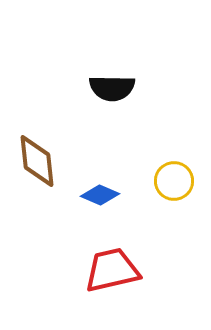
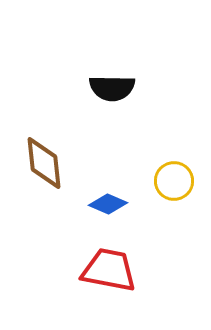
brown diamond: moved 7 px right, 2 px down
blue diamond: moved 8 px right, 9 px down
red trapezoid: moved 3 px left; rotated 24 degrees clockwise
